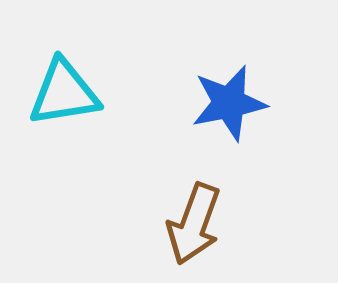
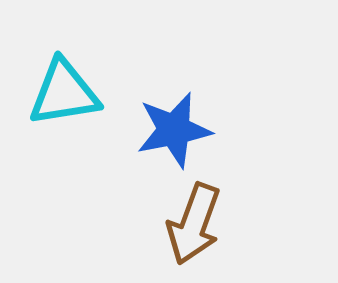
blue star: moved 55 px left, 27 px down
